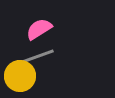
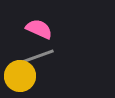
pink semicircle: rotated 56 degrees clockwise
